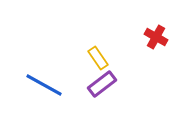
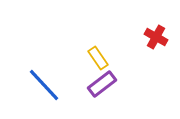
blue line: rotated 18 degrees clockwise
